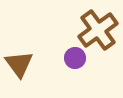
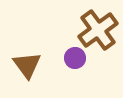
brown triangle: moved 8 px right, 1 px down
